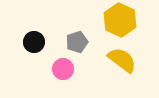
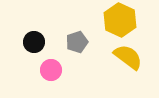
yellow semicircle: moved 6 px right, 3 px up
pink circle: moved 12 px left, 1 px down
